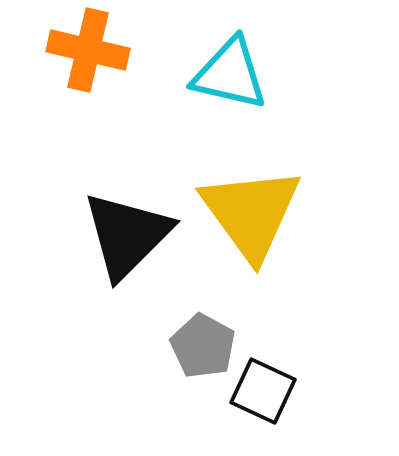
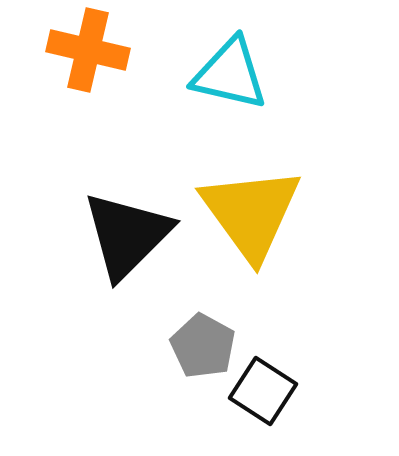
black square: rotated 8 degrees clockwise
